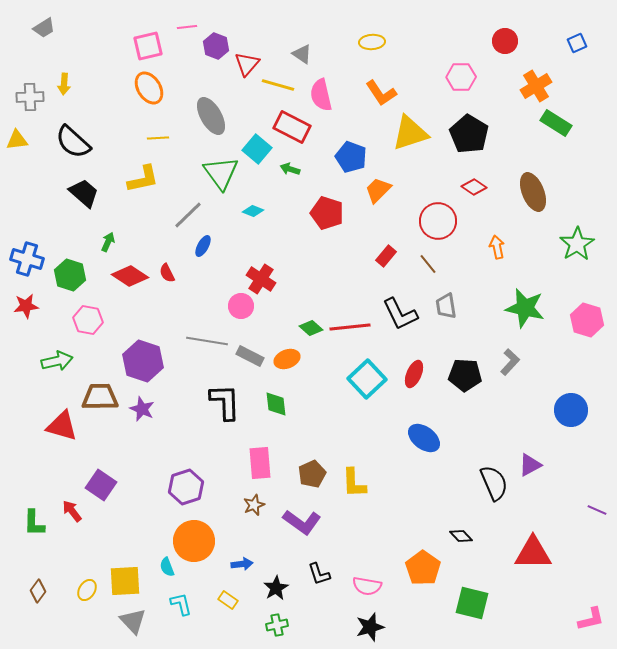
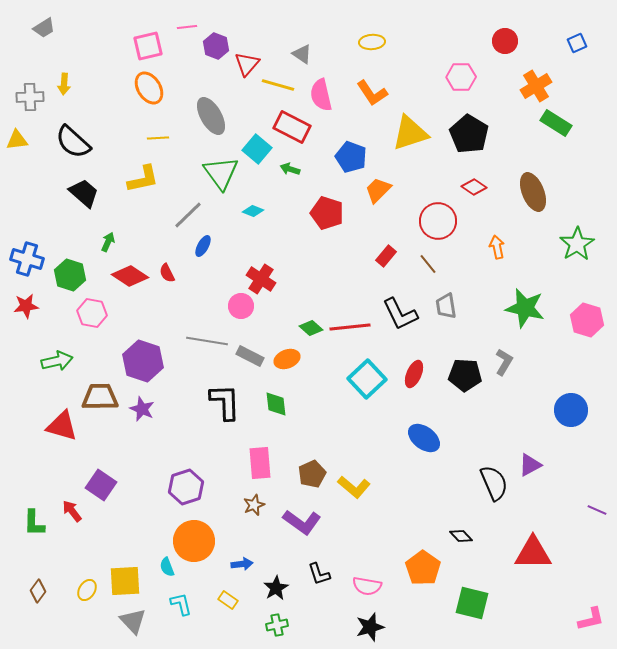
orange L-shape at (381, 93): moved 9 px left
pink hexagon at (88, 320): moved 4 px right, 7 px up
gray L-shape at (510, 362): moved 6 px left; rotated 12 degrees counterclockwise
yellow L-shape at (354, 483): moved 4 px down; rotated 48 degrees counterclockwise
